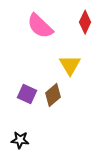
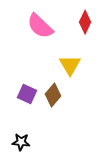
brown diamond: rotated 10 degrees counterclockwise
black star: moved 1 px right, 2 px down
